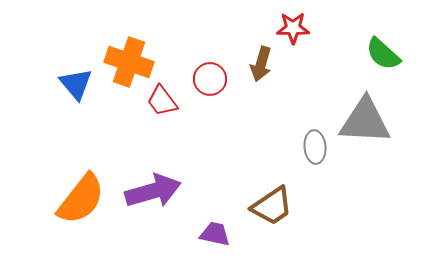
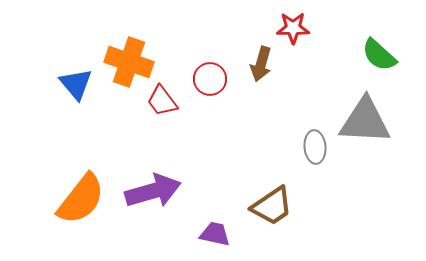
green semicircle: moved 4 px left, 1 px down
